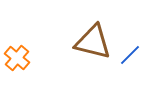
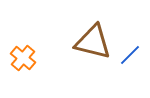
orange cross: moved 6 px right
